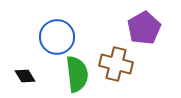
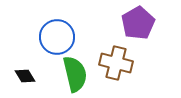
purple pentagon: moved 6 px left, 5 px up
brown cross: moved 1 px up
green semicircle: moved 2 px left; rotated 6 degrees counterclockwise
